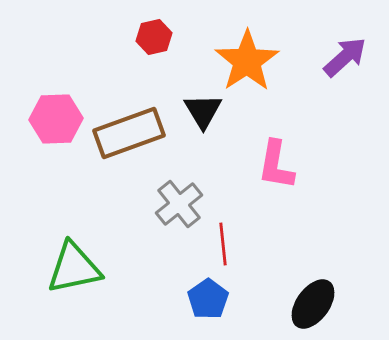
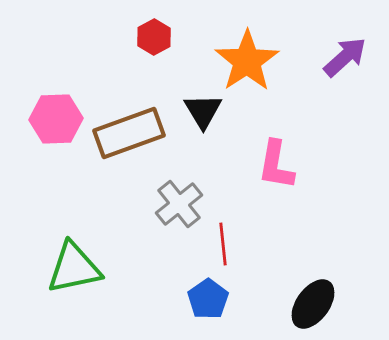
red hexagon: rotated 16 degrees counterclockwise
